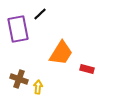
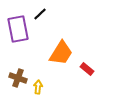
red rectangle: rotated 24 degrees clockwise
brown cross: moved 1 px left, 1 px up
